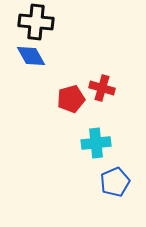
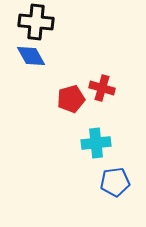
blue pentagon: rotated 16 degrees clockwise
